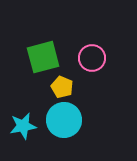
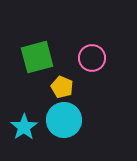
green square: moved 6 px left
cyan star: moved 1 px right, 1 px down; rotated 24 degrees counterclockwise
